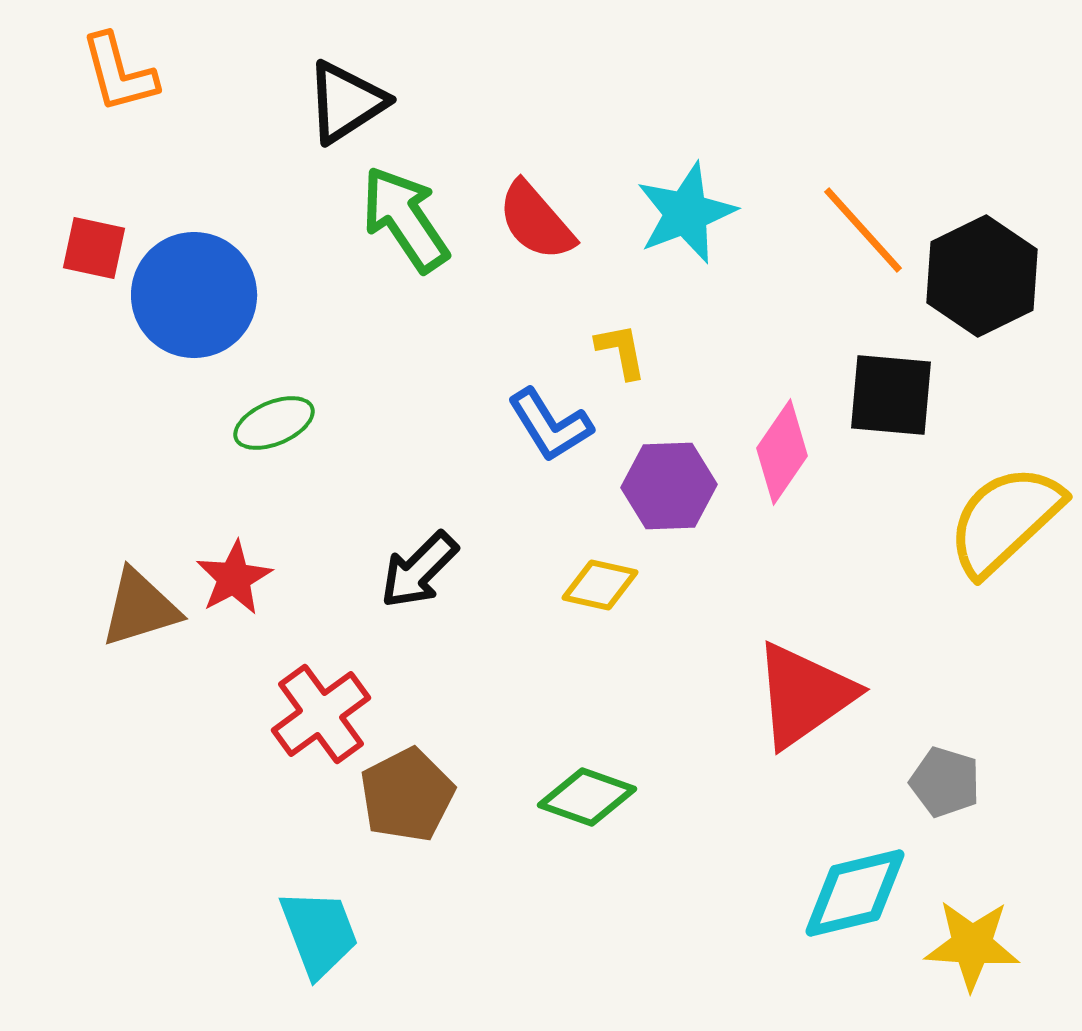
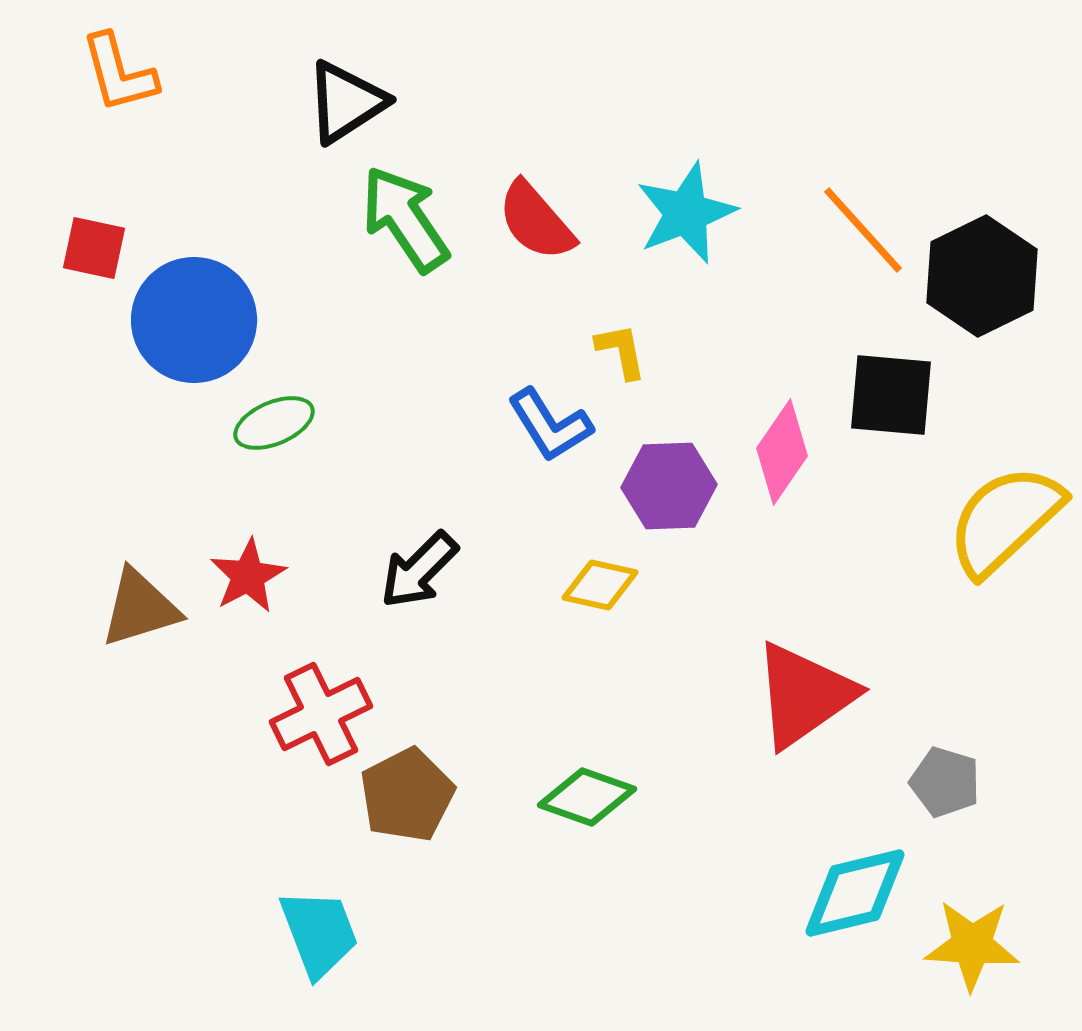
blue circle: moved 25 px down
red star: moved 14 px right, 2 px up
red cross: rotated 10 degrees clockwise
